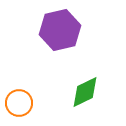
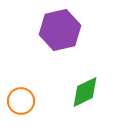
orange circle: moved 2 px right, 2 px up
